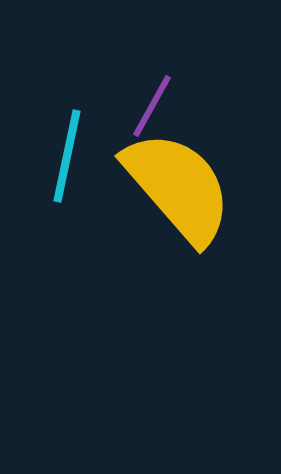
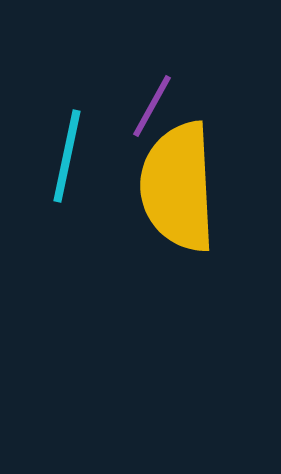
yellow semicircle: rotated 142 degrees counterclockwise
